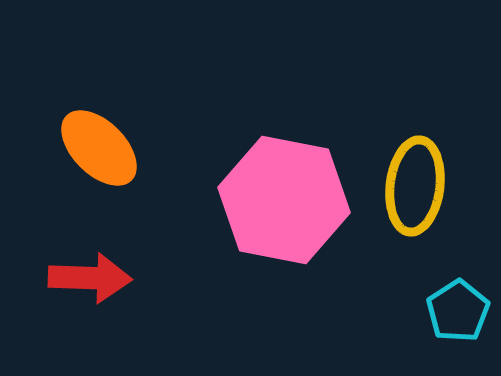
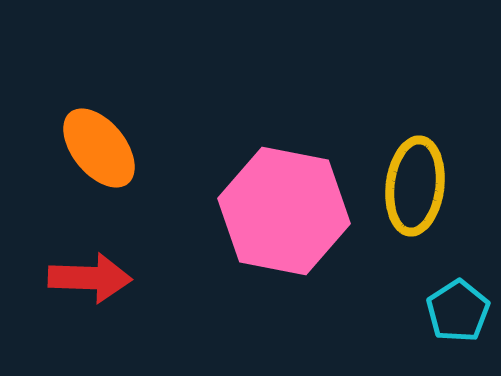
orange ellipse: rotated 6 degrees clockwise
pink hexagon: moved 11 px down
